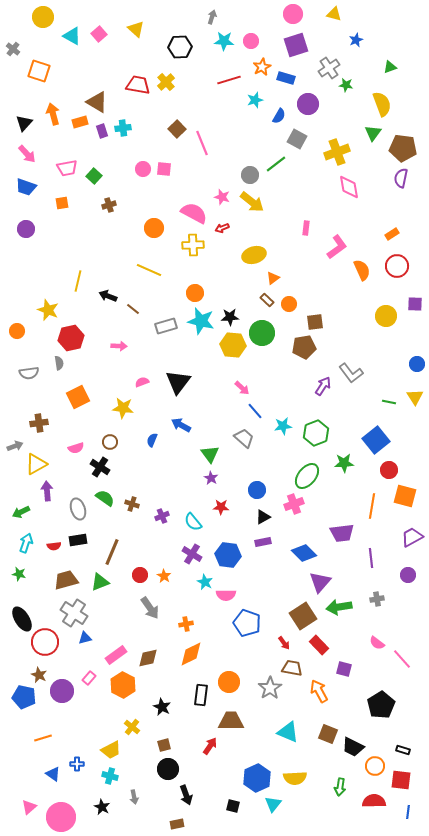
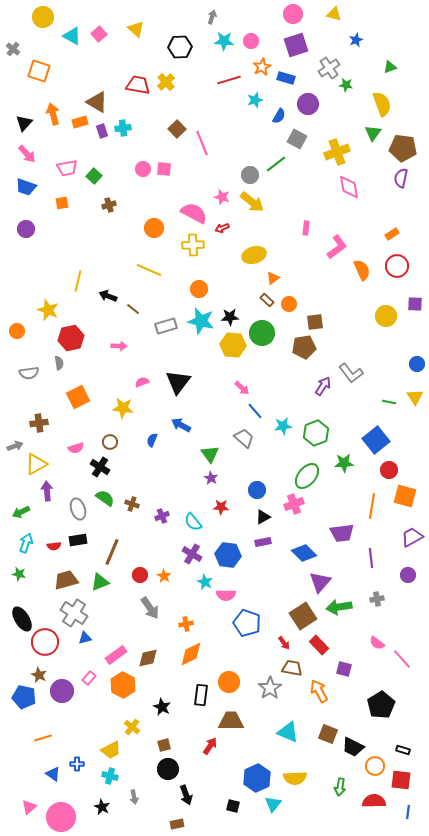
orange circle at (195, 293): moved 4 px right, 4 px up
